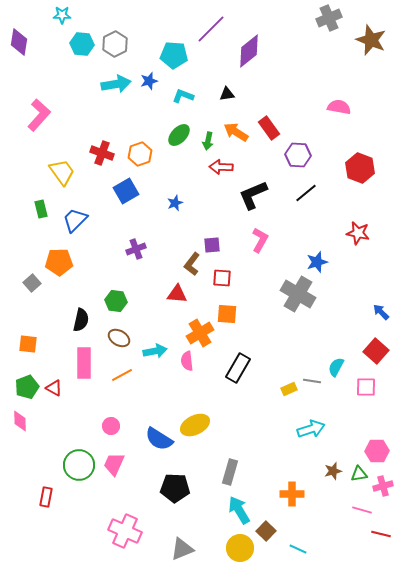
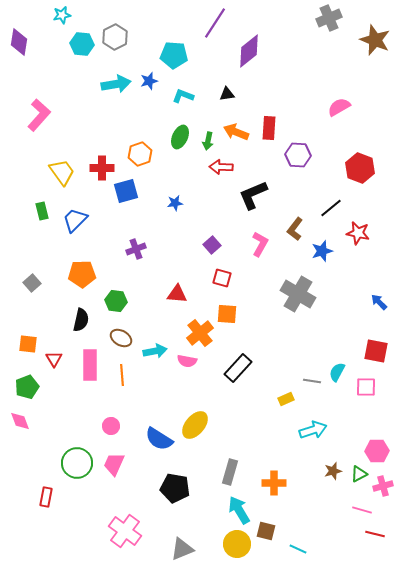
cyan star at (62, 15): rotated 12 degrees counterclockwise
purple line at (211, 29): moved 4 px right, 6 px up; rotated 12 degrees counterclockwise
brown star at (371, 40): moved 4 px right
gray hexagon at (115, 44): moved 7 px up
pink semicircle at (339, 107): rotated 40 degrees counterclockwise
red rectangle at (269, 128): rotated 40 degrees clockwise
orange arrow at (236, 132): rotated 10 degrees counterclockwise
green ellipse at (179, 135): moved 1 px right, 2 px down; rotated 20 degrees counterclockwise
red cross at (102, 153): moved 15 px down; rotated 20 degrees counterclockwise
blue square at (126, 191): rotated 15 degrees clockwise
black line at (306, 193): moved 25 px right, 15 px down
blue star at (175, 203): rotated 14 degrees clockwise
green rectangle at (41, 209): moved 1 px right, 2 px down
pink L-shape at (260, 240): moved 4 px down
purple square at (212, 245): rotated 36 degrees counterclockwise
orange pentagon at (59, 262): moved 23 px right, 12 px down
blue star at (317, 262): moved 5 px right, 11 px up
brown L-shape at (192, 264): moved 103 px right, 35 px up
red square at (222, 278): rotated 12 degrees clockwise
blue arrow at (381, 312): moved 2 px left, 10 px up
orange cross at (200, 333): rotated 8 degrees counterclockwise
brown ellipse at (119, 338): moved 2 px right
red square at (376, 351): rotated 30 degrees counterclockwise
pink semicircle at (187, 361): rotated 72 degrees counterclockwise
pink rectangle at (84, 363): moved 6 px right, 2 px down
cyan semicircle at (336, 367): moved 1 px right, 5 px down
black rectangle at (238, 368): rotated 12 degrees clockwise
orange line at (122, 375): rotated 65 degrees counterclockwise
red triangle at (54, 388): moved 29 px up; rotated 30 degrees clockwise
yellow rectangle at (289, 389): moved 3 px left, 10 px down
pink diamond at (20, 421): rotated 20 degrees counterclockwise
yellow ellipse at (195, 425): rotated 24 degrees counterclockwise
cyan arrow at (311, 429): moved 2 px right, 1 px down
green circle at (79, 465): moved 2 px left, 2 px up
green triangle at (359, 474): rotated 18 degrees counterclockwise
black pentagon at (175, 488): rotated 8 degrees clockwise
orange cross at (292, 494): moved 18 px left, 11 px up
pink cross at (125, 531): rotated 12 degrees clockwise
brown square at (266, 531): rotated 30 degrees counterclockwise
red line at (381, 534): moved 6 px left
yellow circle at (240, 548): moved 3 px left, 4 px up
